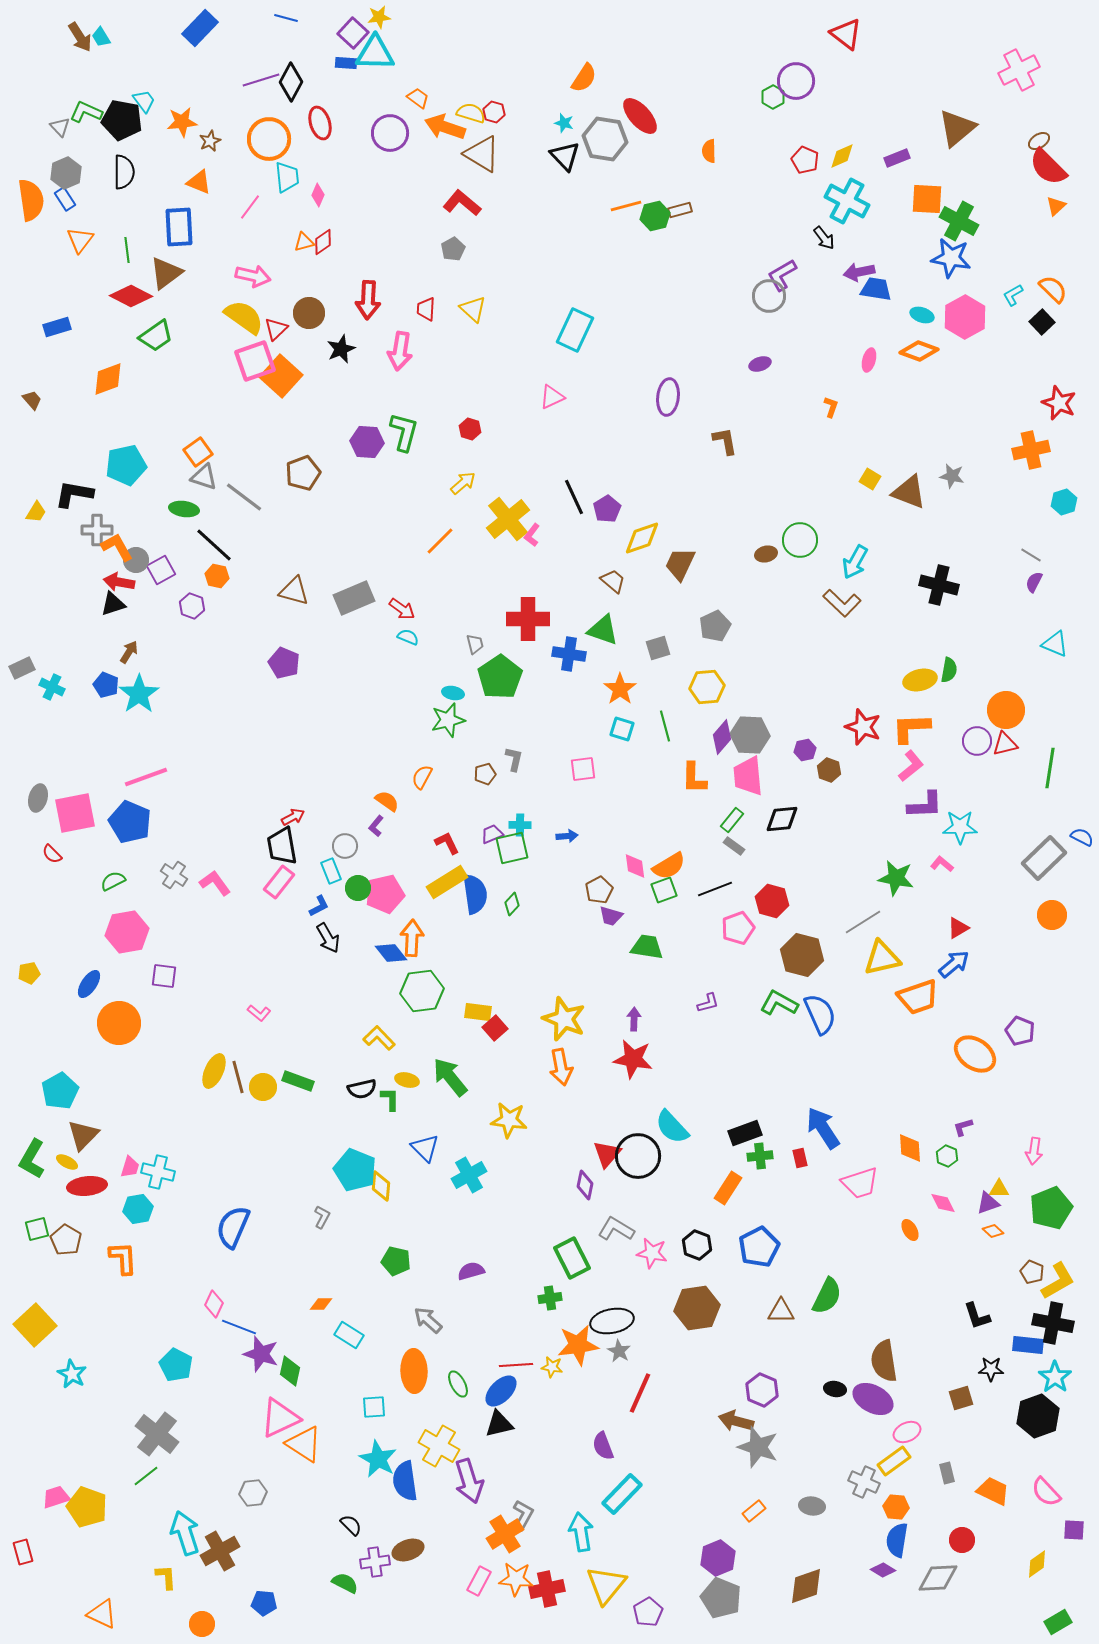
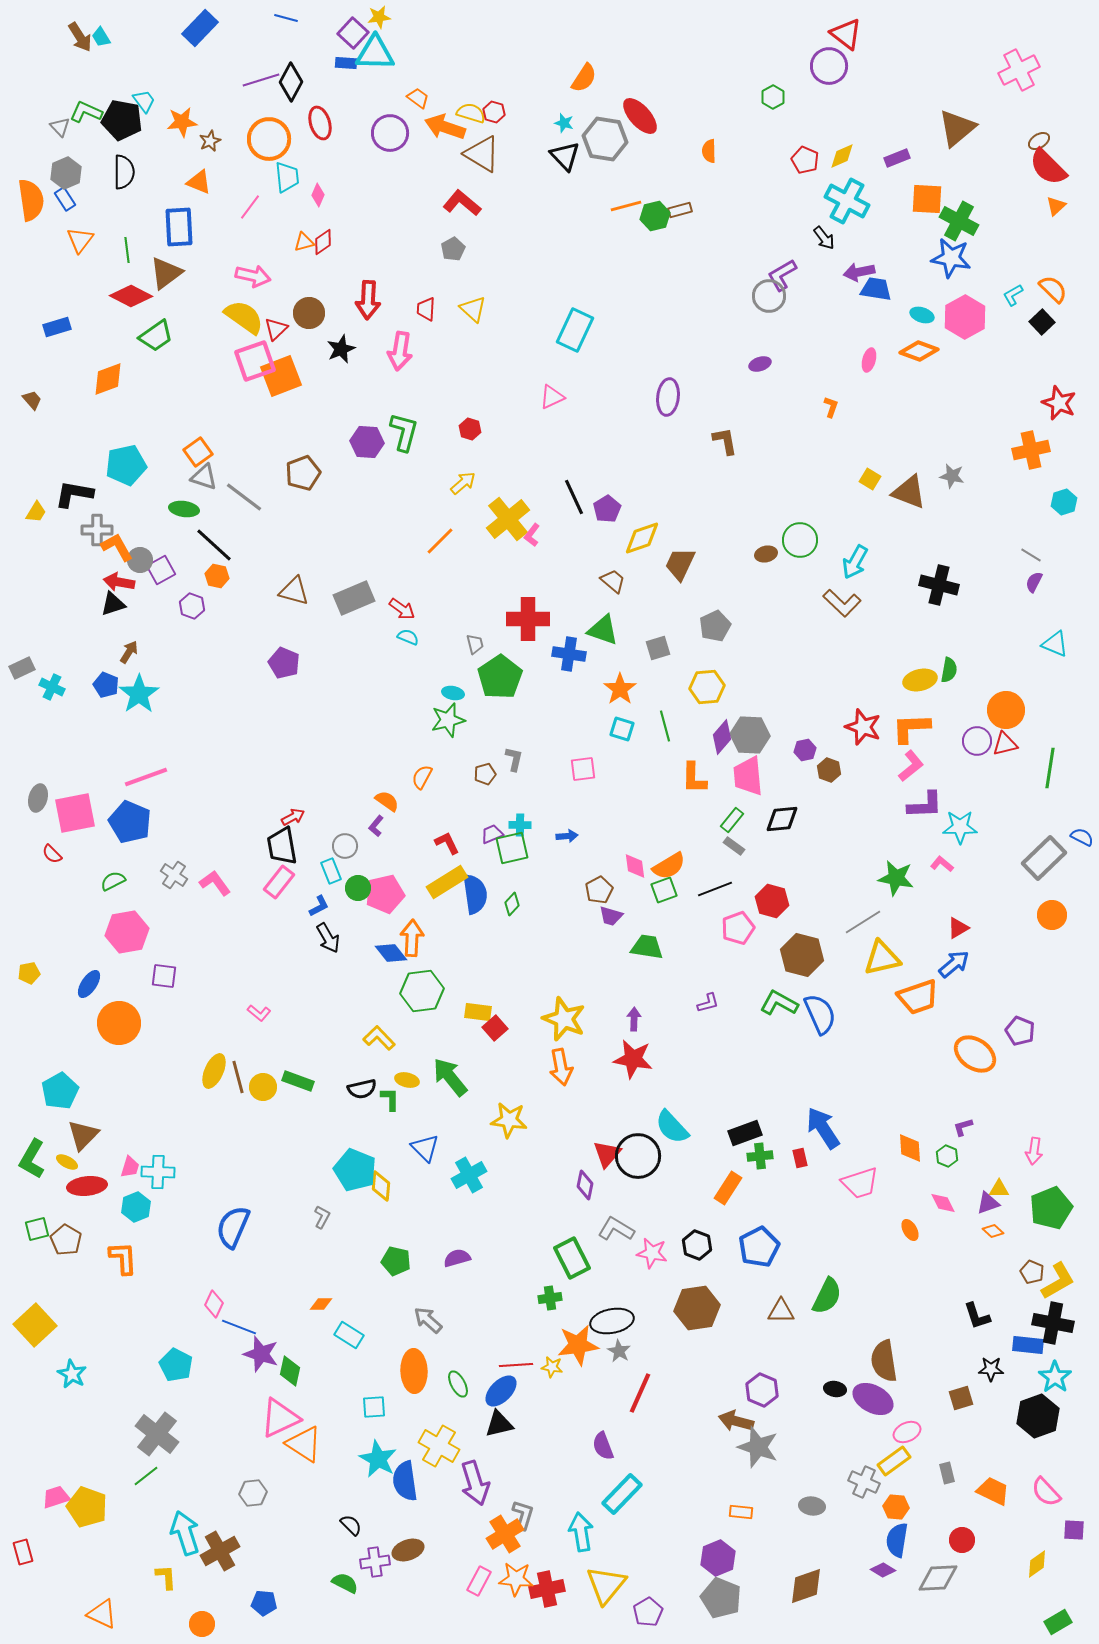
purple circle at (796, 81): moved 33 px right, 15 px up
orange square at (281, 376): rotated 27 degrees clockwise
gray circle at (136, 560): moved 4 px right
cyan cross at (158, 1172): rotated 12 degrees counterclockwise
cyan hexagon at (138, 1209): moved 2 px left, 2 px up; rotated 12 degrees counterclockwise
purple semicircle at (471, 1271): moved 14 px left, 13 px up
purple arrow at (469, 1481): moved 6 px right, 2 px down
orange rectangle at (754, 1511): moved 13 px left, 1 px down; rotated 45 degrees clockwise
gray L-shape at (523, 1515): rotated 12 degrees counterclockwise
